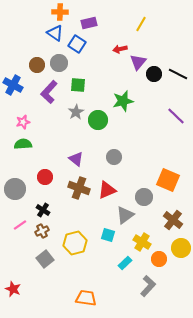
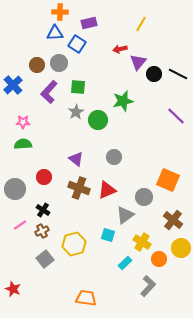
blue triangle at (55, 33): rotated 36 degrees counterclockwise
blue cross at (13, 85): rotated 18 degrees clockwise
green square at (78, 85): moved 2 px down
pink star at (23, 122): rotated 16 degrees clockwise
red circle at (45, 177): moved 1 px left
yellow hexagon at (75, 243): moved 1 px left, 1 px down
